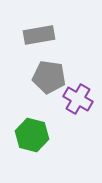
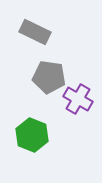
gray rectangle: moved 4 px left, 3 px up; rotated 36 degrees clockwise
green hexagon: rotated 8 degrees clockwise
